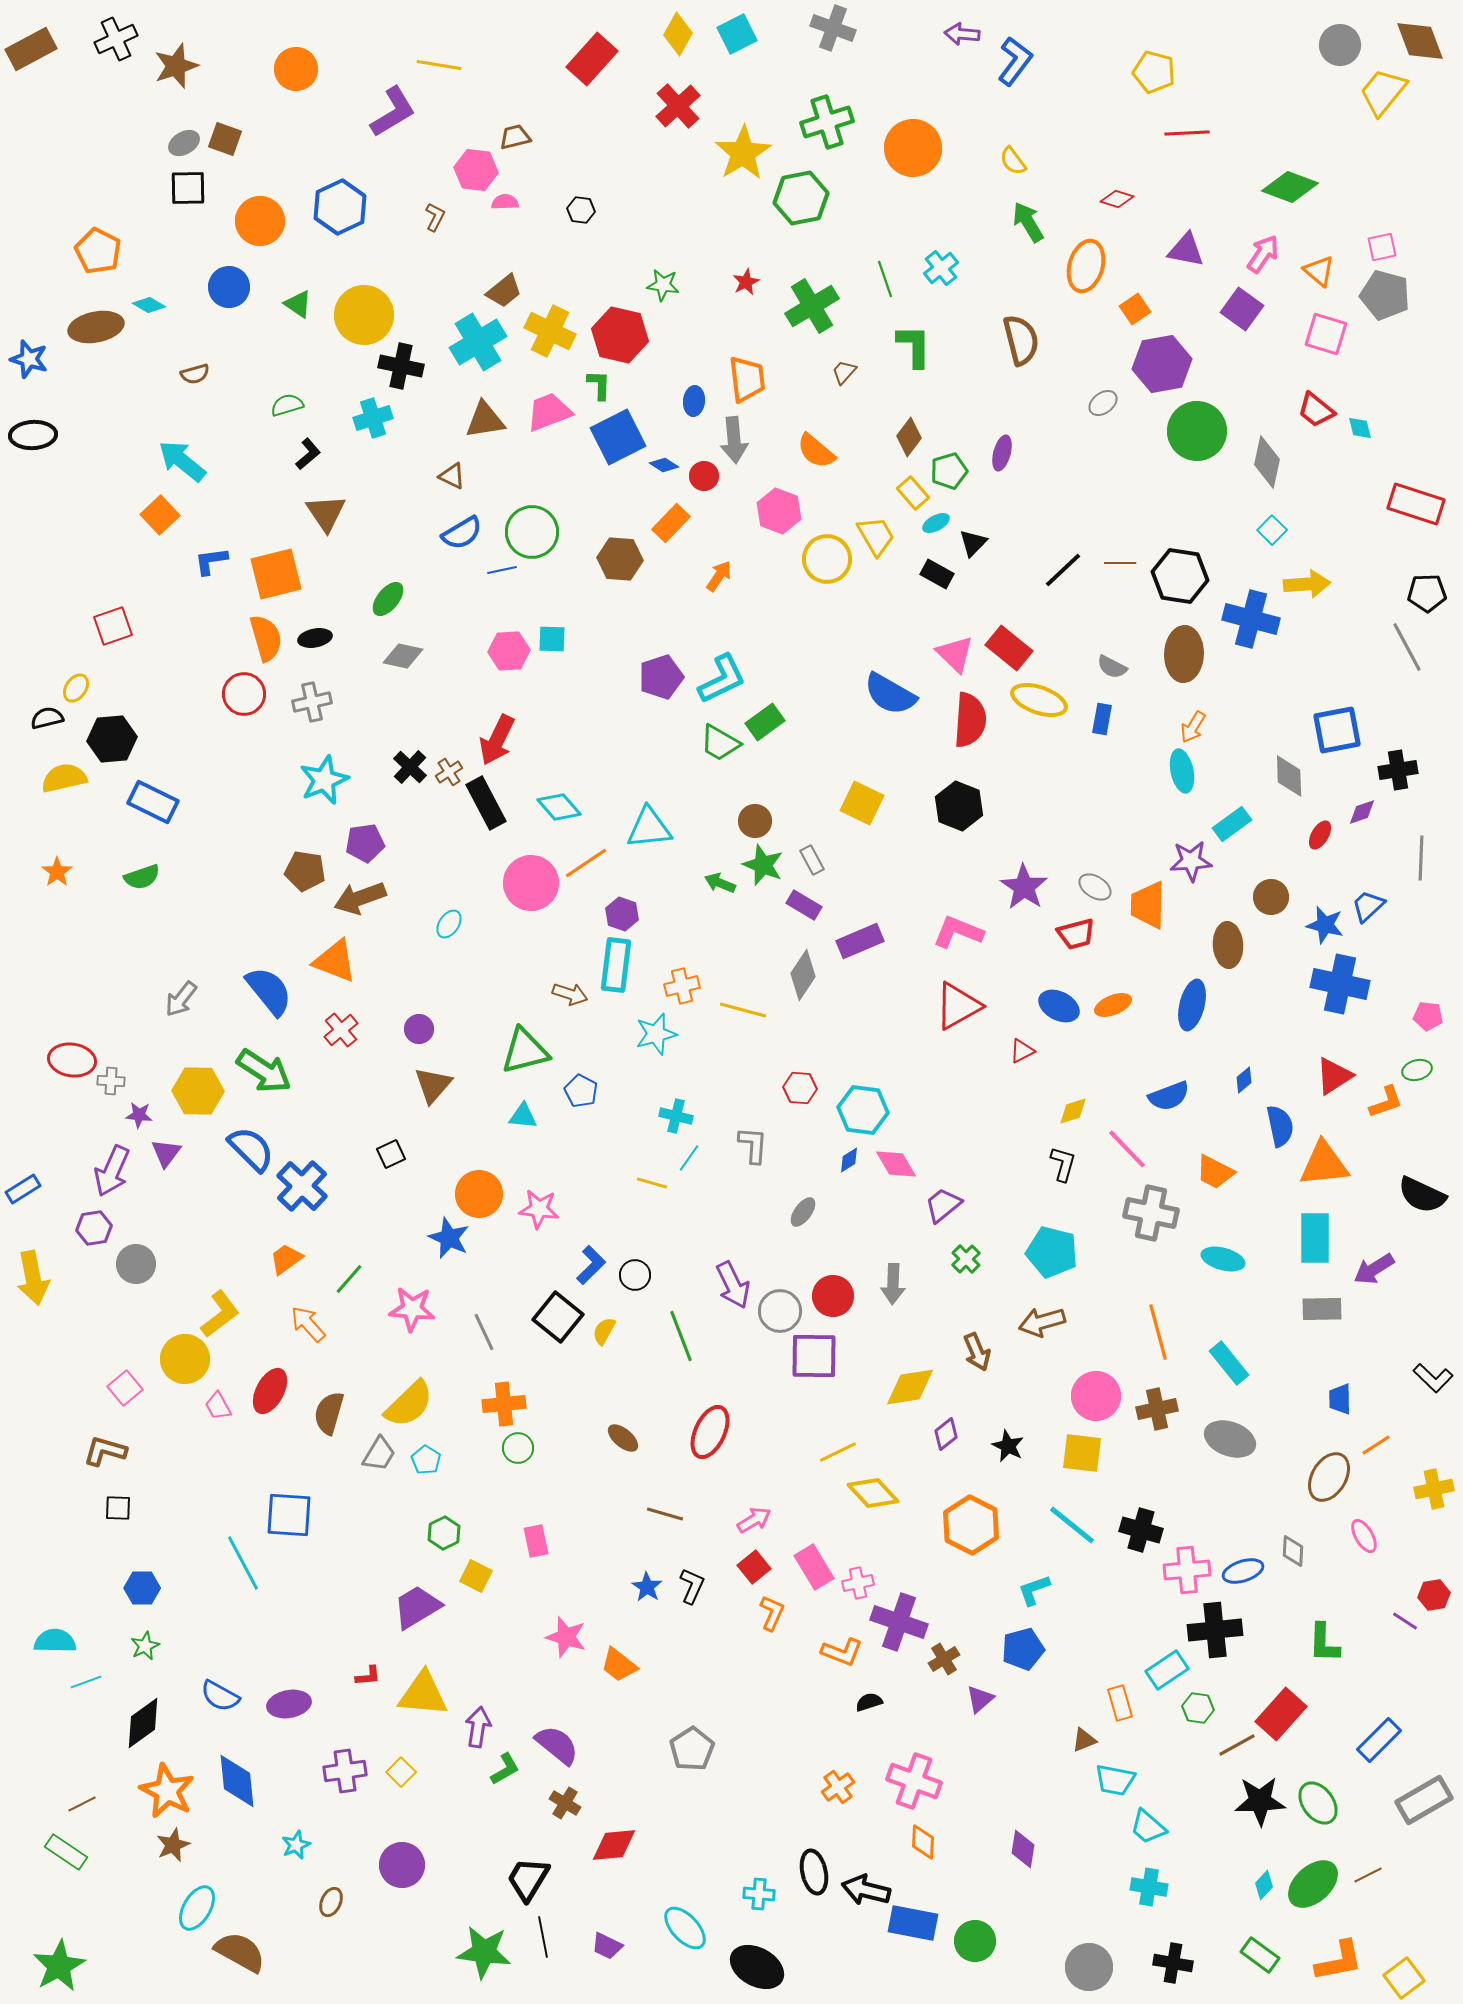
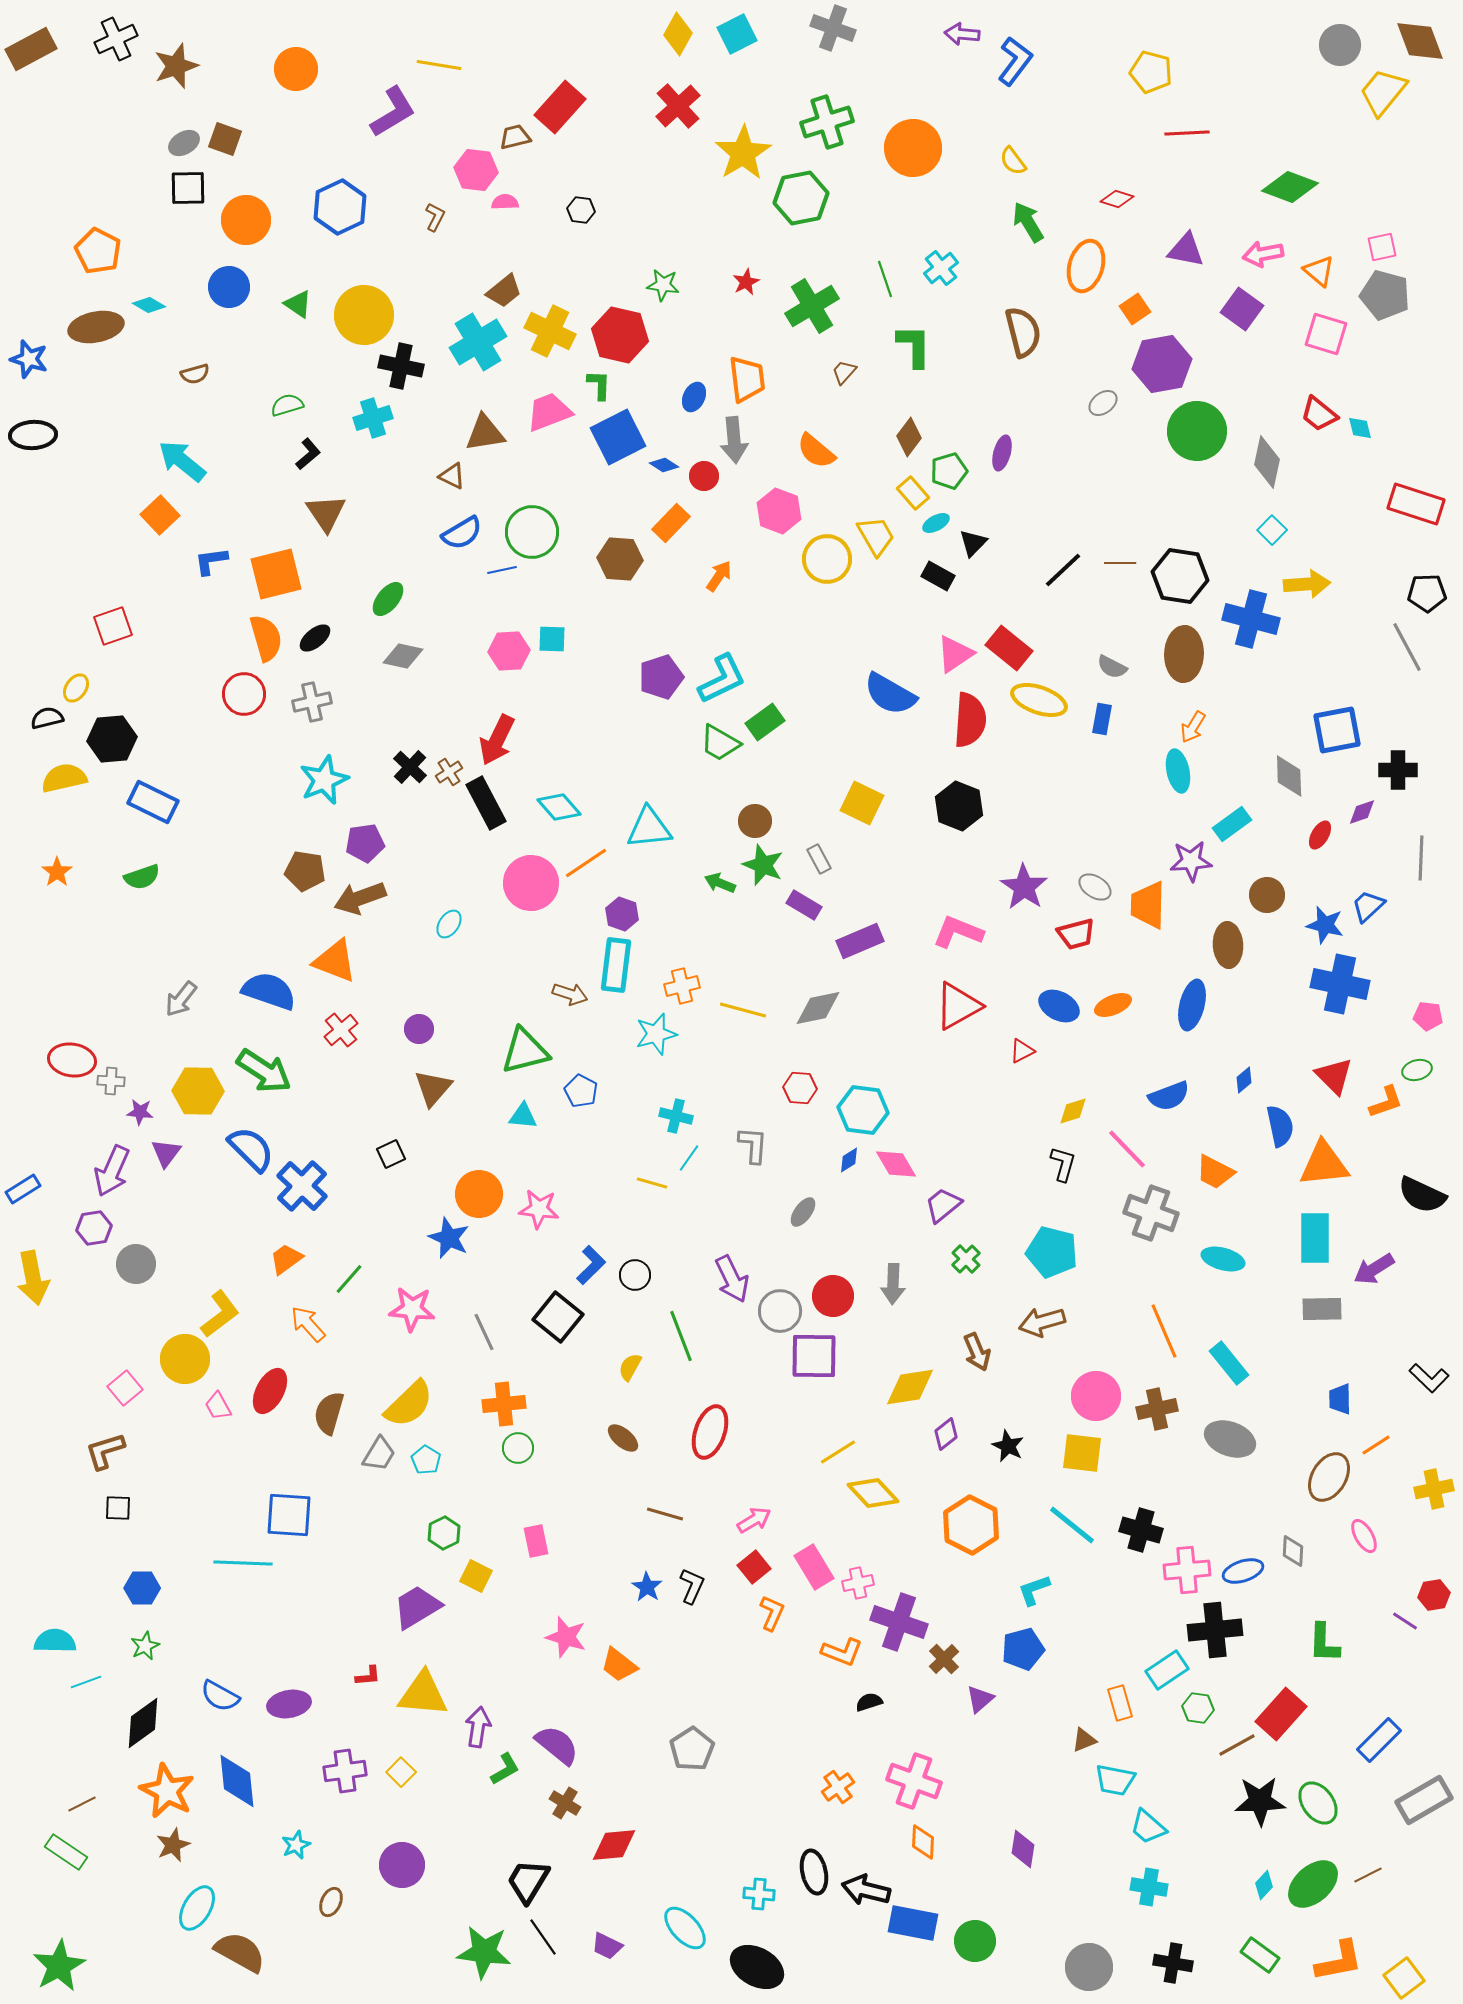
red rectangle at (592, 59): moved 32 px left, 48 px down
yellow pentagon at (1154, 72): moved 3 px left
orange circle at (260, 221): moved 14 px left, 1 px up
pink arrow at (1263, 254): rotated 135 degrees counterclockwise
brown semicircle at (1021, 340): moved 2 px right, 8 px up
blue ellipse at (694, 401): moved 4 px up; rotated 20 degrees clockwise
red trapezoid at (1316, 410): moved 3 px right, 4 px down
brown triangle at (485, 420): moved 13 px down
black rectangle at (937, 574): moved 1 px right, 2 px down
black ellipse at (315, 638): rotated 28 degrees counterclockwise
pink triangle at (955, 654): rotated 42 degrees clockwise
black cross at (1398, 770): rotated 9 degrees clockwise
cyan ellipse at (1182, 771): moved 4 px left
gray rectangle at (812, 860): moved 7 px right, 1 px up
brown circle at (1271, 897): moved 4 px left, 2 px up
gray diamond at (803, 975): moved 15 px right, 33 px down; rotated 45 degrees clockwise
blue semicircle at (269, 991): rotated 32 degrees counterclockwise
red triangle at (1334, 1076): rotated 42 degrees counterclockwise
brown triangle at (433, 1085): moved 3 px down
purple star at (139, 1115): moved 1 px right, 3 px up
gray cross at (1151, 1213): rotated 8 degrees clockwise
purple arrow at (733, 1285): moved 1 px left, 6 px up
yellow semicircle at (604, 1331): moved 26 px right, 36 px down
orange line at (1158, 1332): moved 6 px right, 1 px up; rotated 8 degrees counterclockwise
black L-shape at (1433, 1378): moved 4 px left
red ellipse at (710, 1432): rotated 6 degrees counterclockwise
brown L-shape at (105, 1451): rotated 33 degrees counterclockwise
yellow line at (838, 1452): rotated 6 degrees counterclockwise
cyan line at (243, 1563): rotated 60 degrees counterclockwise
brown cross at (944, 1659): rotated 12 degrees counterclockwise
black trapezoid at (528, 1879): moved 2 px down
black line at (543, 1937): rotated 24 degrees counterclockwise
